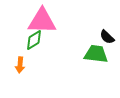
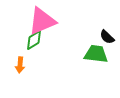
pink triangle: rotated 24 degrees counterclockwise
